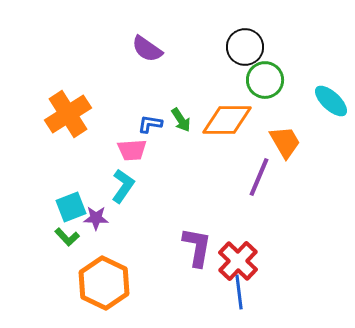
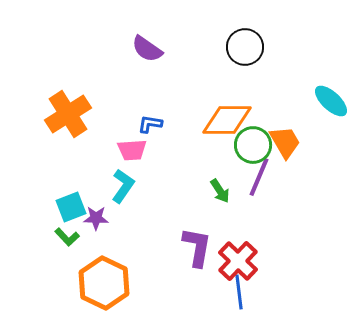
green circle: moved 12 px left, 65 px down
green arrow: moved 39 px right, 71 px down
